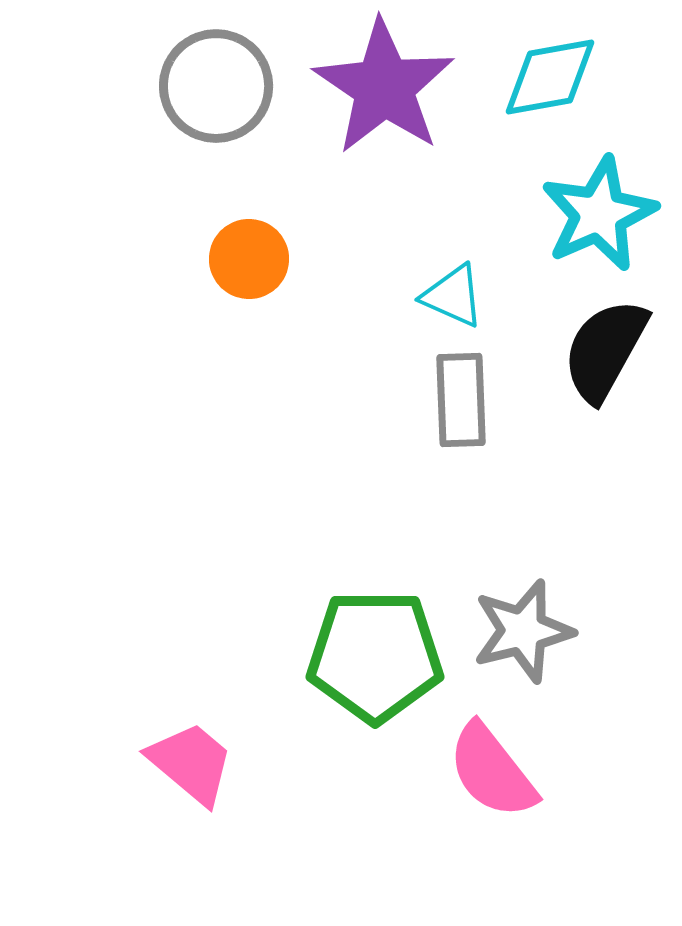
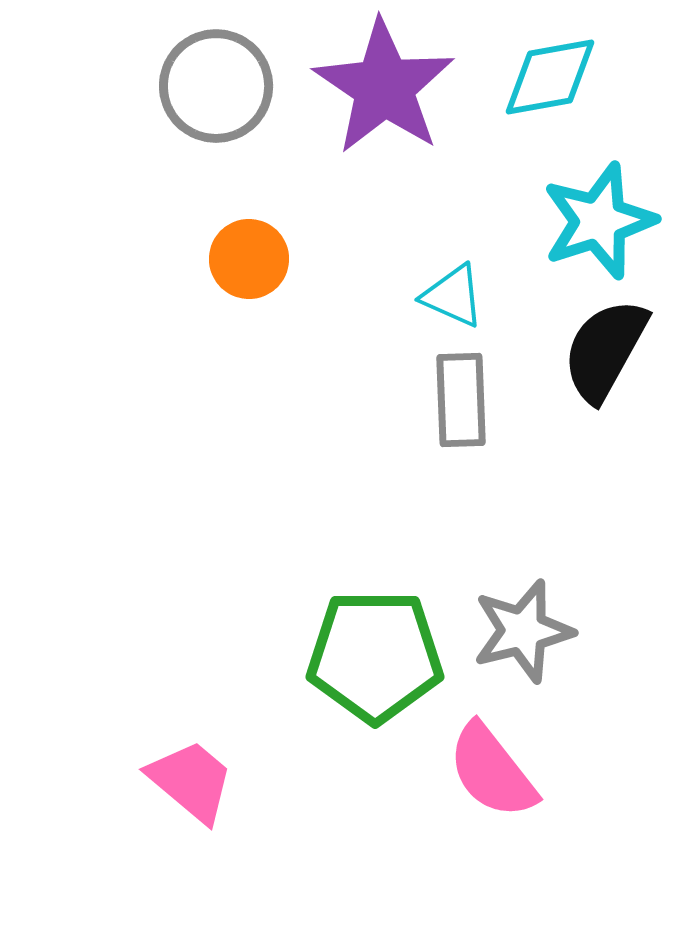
cyan star: moved 7 px down; rotated 6 degrees clockwise
pink trapezoid: moved 18 px down
